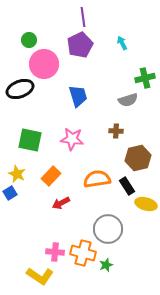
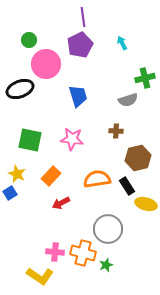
pink circle: moved 2 px right
